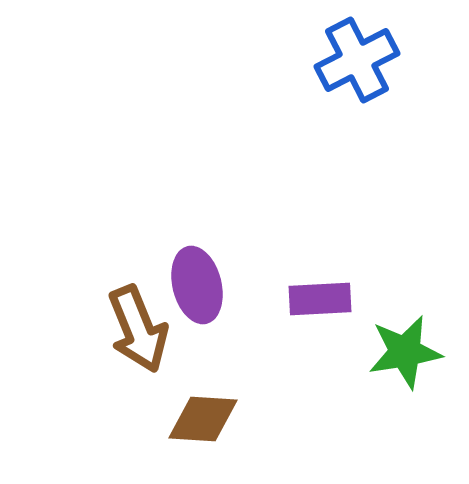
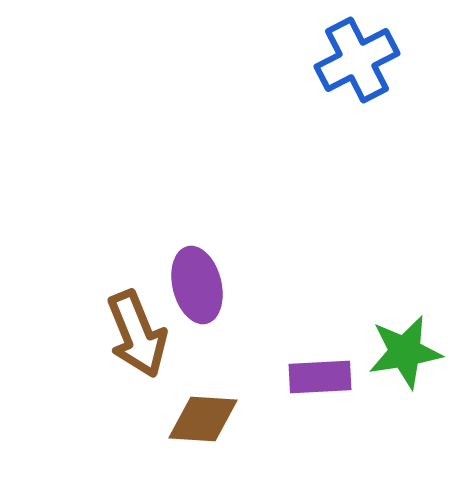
purple rectangle: moved 78 px down
brown arrow: moved 1 px left, 5 px down
